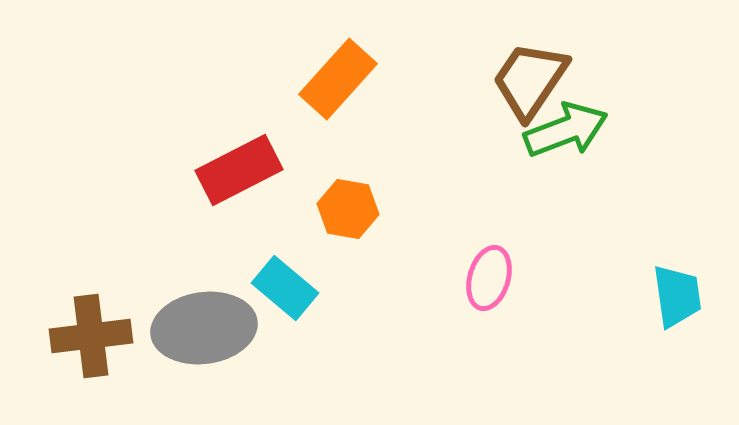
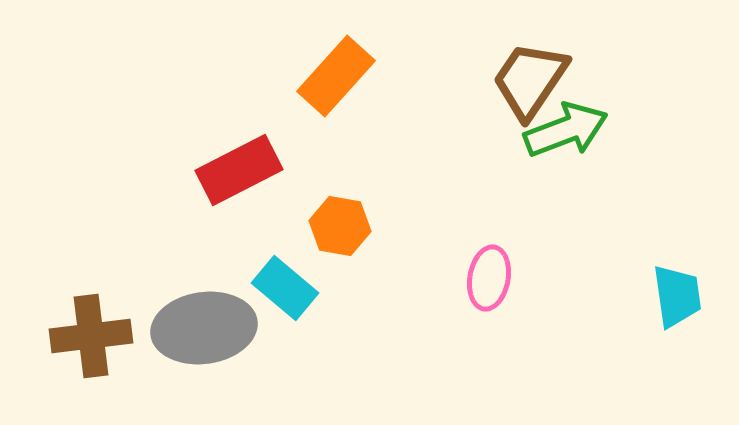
orange rectangle: moved 2 px left, 3 px up
orange hexagon: moved 8 px left, 17 px down
pink ellipse: rotated 6 degrees counterclockwise
